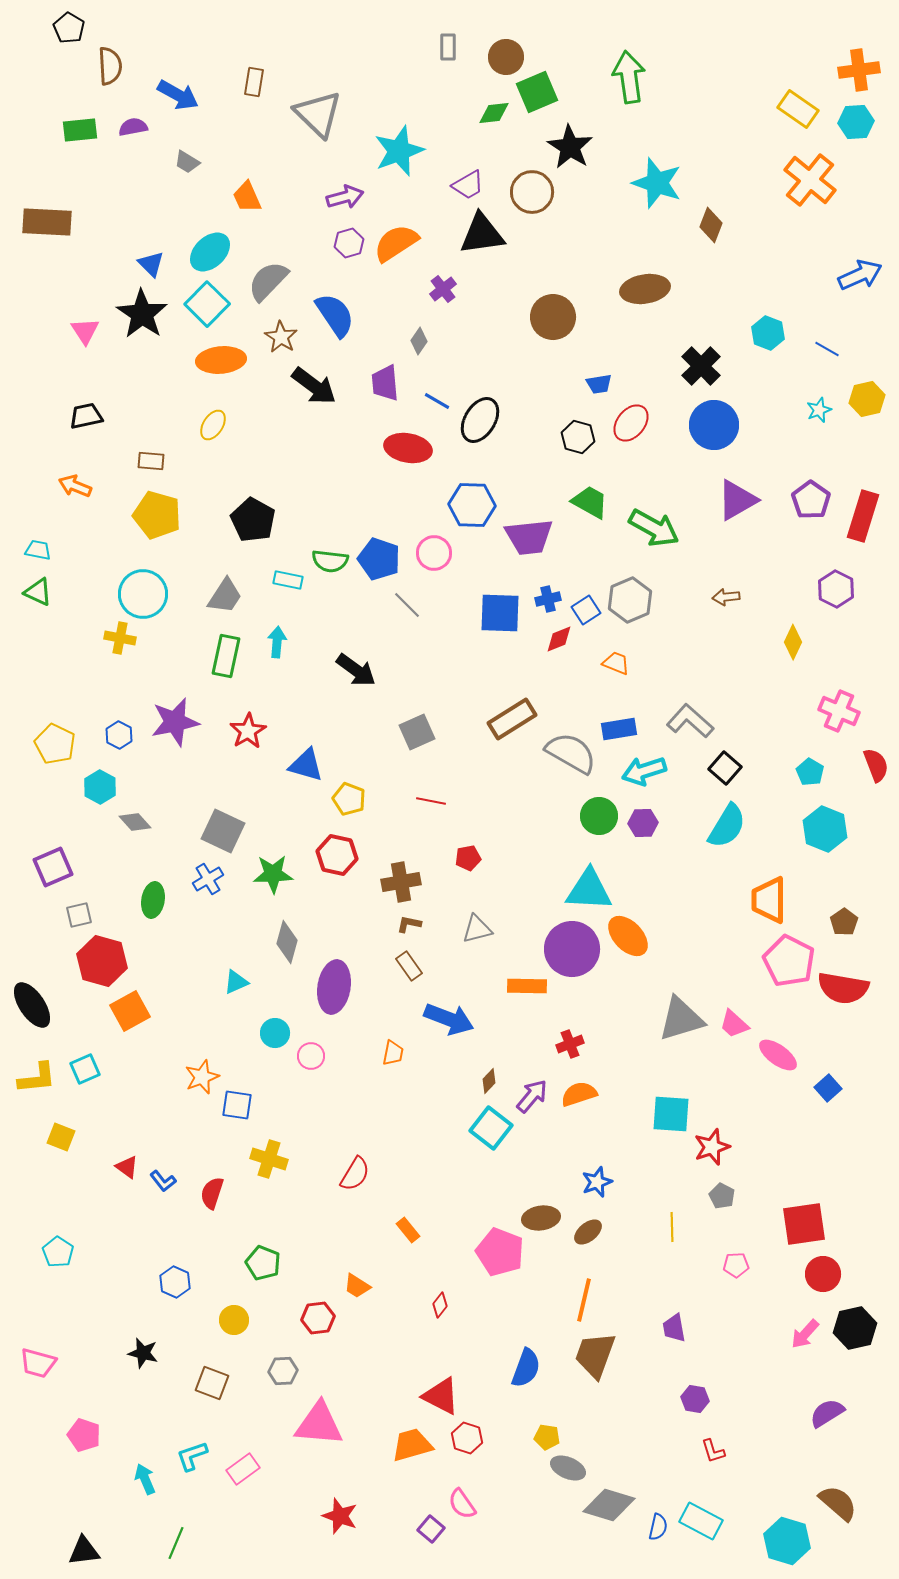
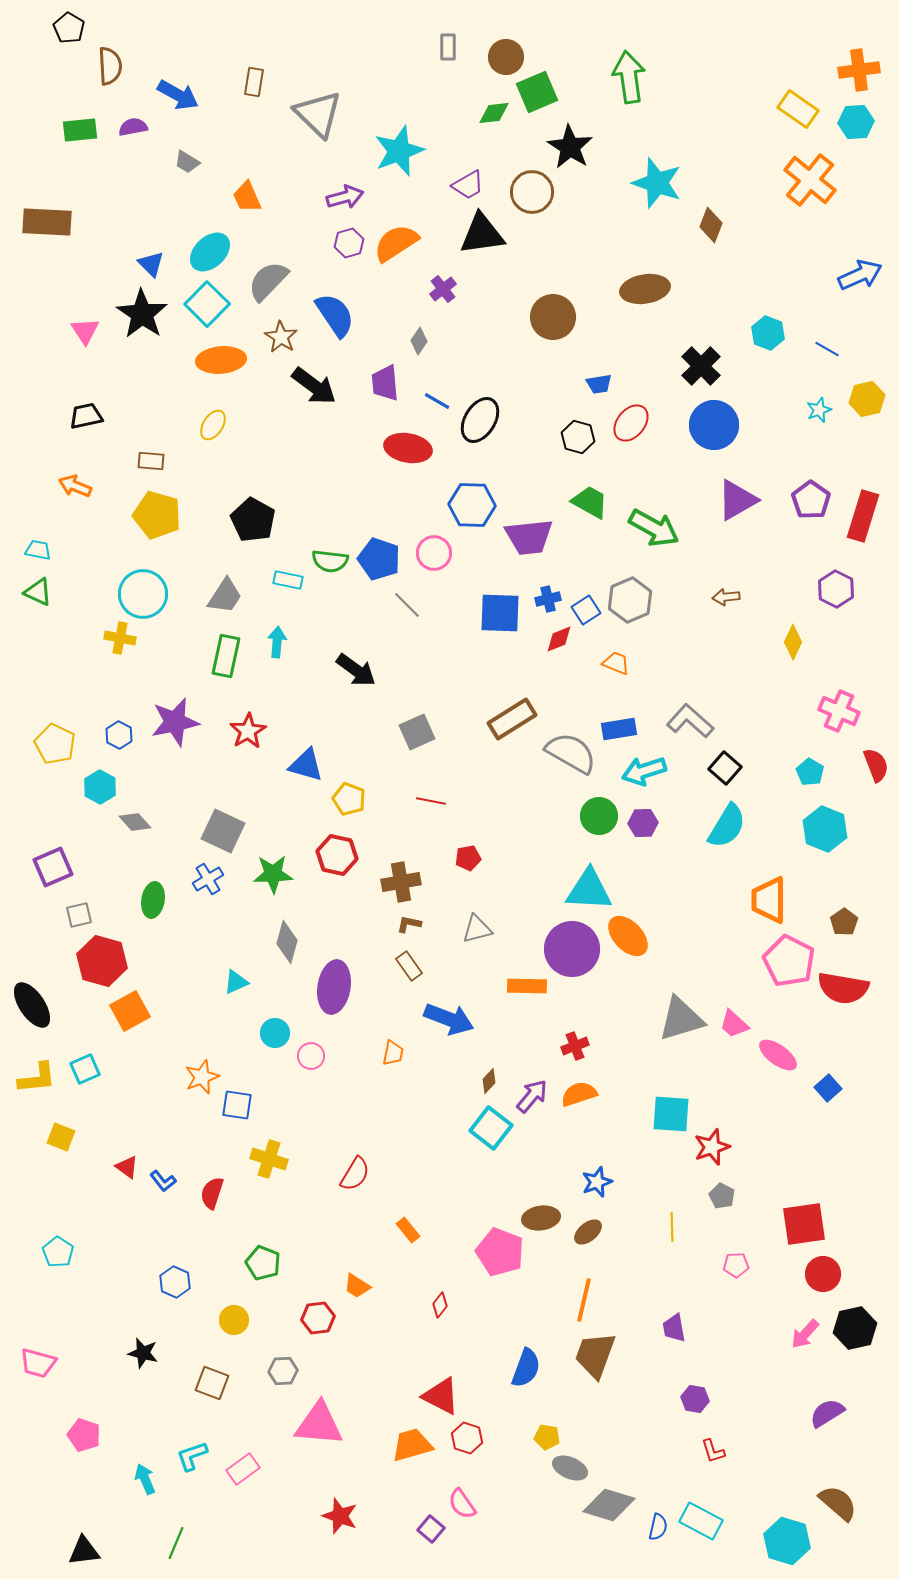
red cross at (570, 1044): moved 5 px right, 2 px down
gray ellipse at (568, 1468): moved 2 px right
